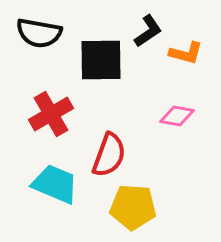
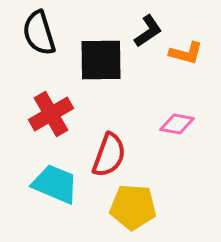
black semicircle: rotated 63 degrees clockwise
pink diamond: moved 8 px down
